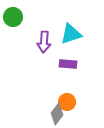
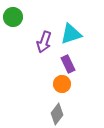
purple arrow: rotated 15 degrees clockwise
purple rectangle: rotated 60 degrees clockwise
orange circle: moved 5 px left, 18 px up
